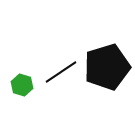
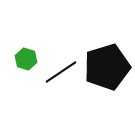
green hexagon: moved 4 px right, 26 px up
